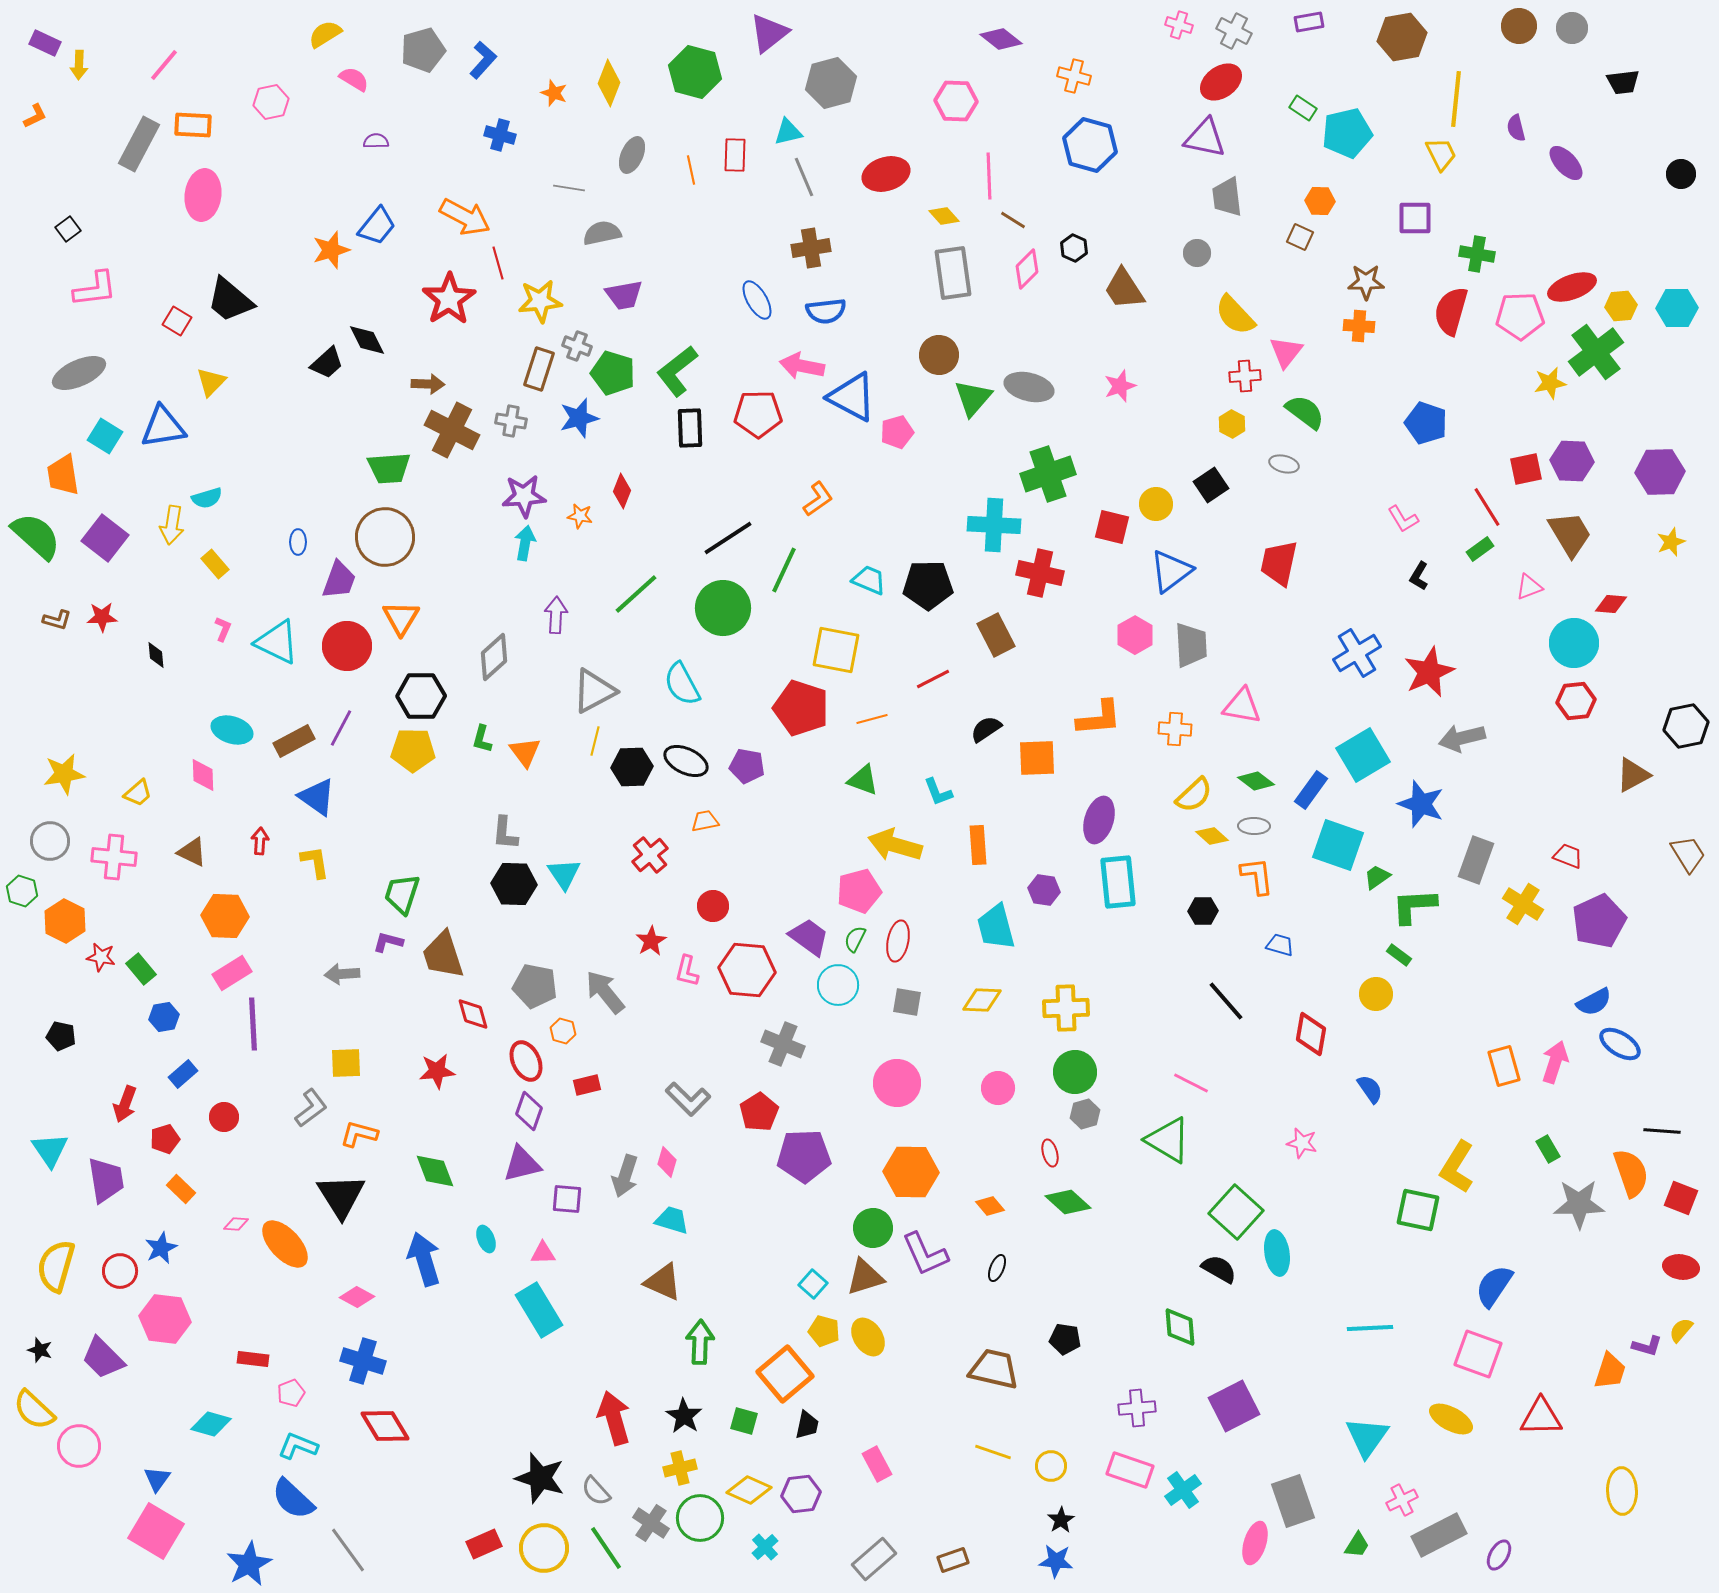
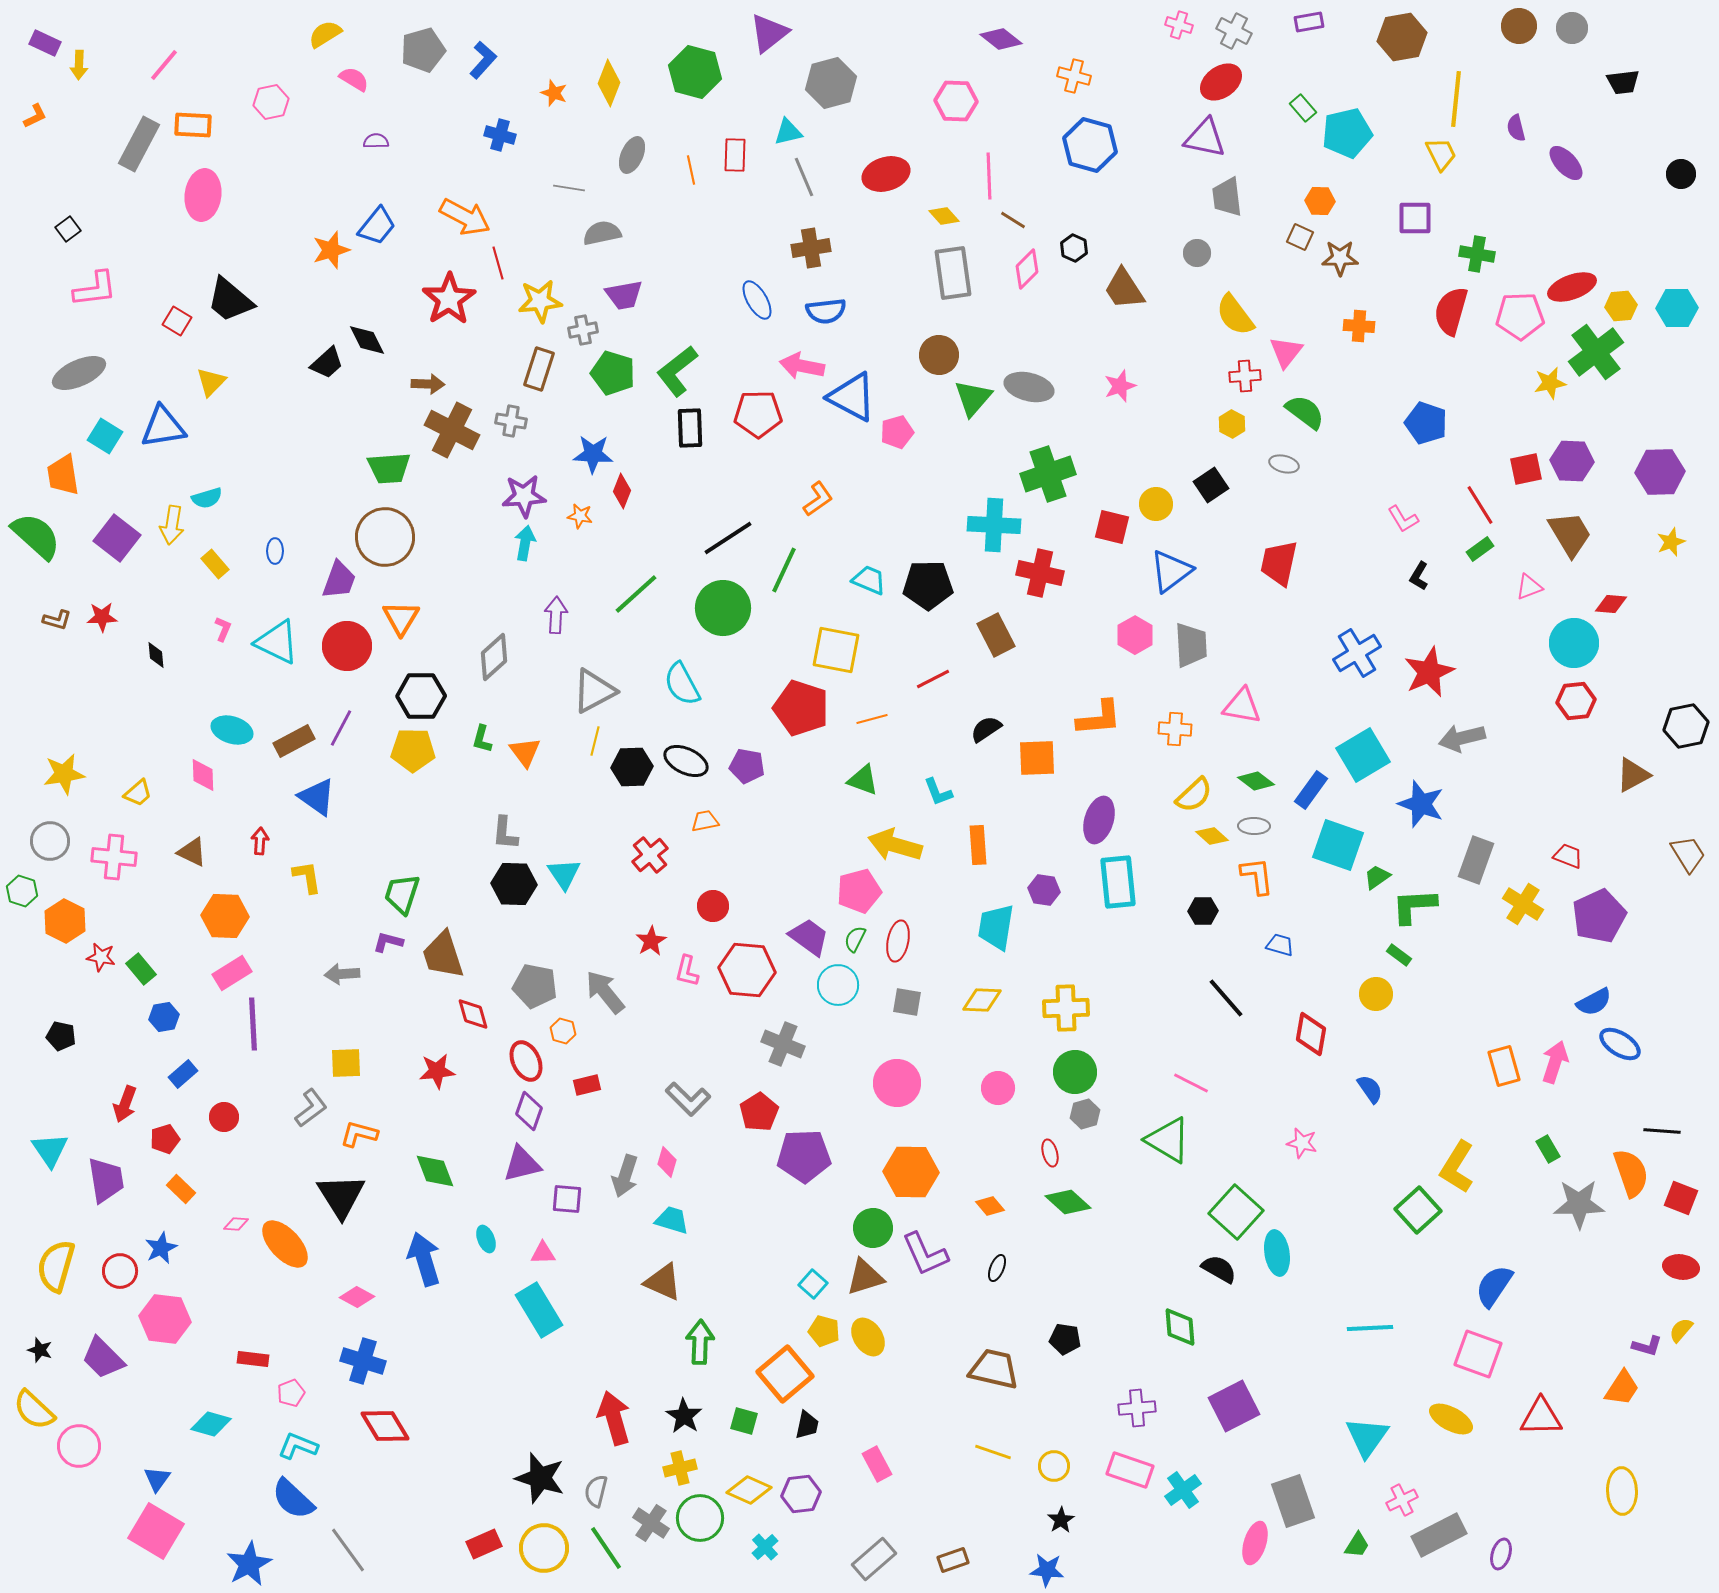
green rectangle at (1303, 108): rotated 16 degrees clockwise
brown star at (1366, 282): moved 26 px left, 24 px up
yellow semicircle at (1235, 315): rotated 6 degrees clockwise
gray cross at (577, 346): moved 6 px right, 16 px up; rotated 32 degrees counterclockwise
blue star at (579, 418): moved 14 px right, 36 px down; rotated 18 degrees clockwise
red line at (1487, 507): moved 7 px left, 2 px up
purple square at (105, 538): moved 12 px right
blue ellipse at (298, 542): moved 23 px left, 9 px down
yellow L-shape at (315, 862): moved 8 px left, 15 px down
purple pentagon at (1599, 921): moved 5 px up
cyan trapezoid at (996, 927): rotated 24 degrees clockwise
black line at (1226, 1001): moved 3 px up
green square at (1418, 1210): rotated 36 degrees clockwise
orange trapezoid at (1610, 1371): moved 12 px right, 17 px down; rotated 15 degrees clockwise
yellow circle at (1051, 1466): moved 3 px right
gray semicircle at (596, 1491): rotated 56 degrees clockwise
purple ellipse at (1499, 1555): moved 2 px right, 1 px up; rotated 12 degrees counterclockwise
blue star at (1056, 1561): moved 9 px left, 9 px down
